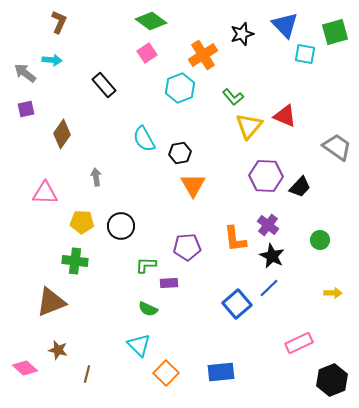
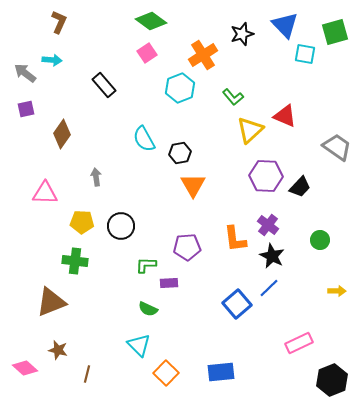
yellow triangle at (249, 126): moved 1 px right, 4 px down; rotated 8 degrees clockwise
yellow arrow at (333, 293): moved 4 px right, 2 px up
